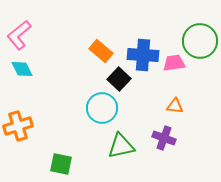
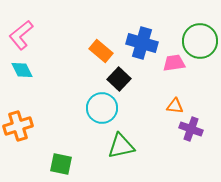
pink L-shape: moved 2 px right
blue cross: moved 1 px left, 12 px up; rotated 12 degrees clockwise
cyan diamond: moved 1 px down
purple cross: moved 27 px right, 9 px up
